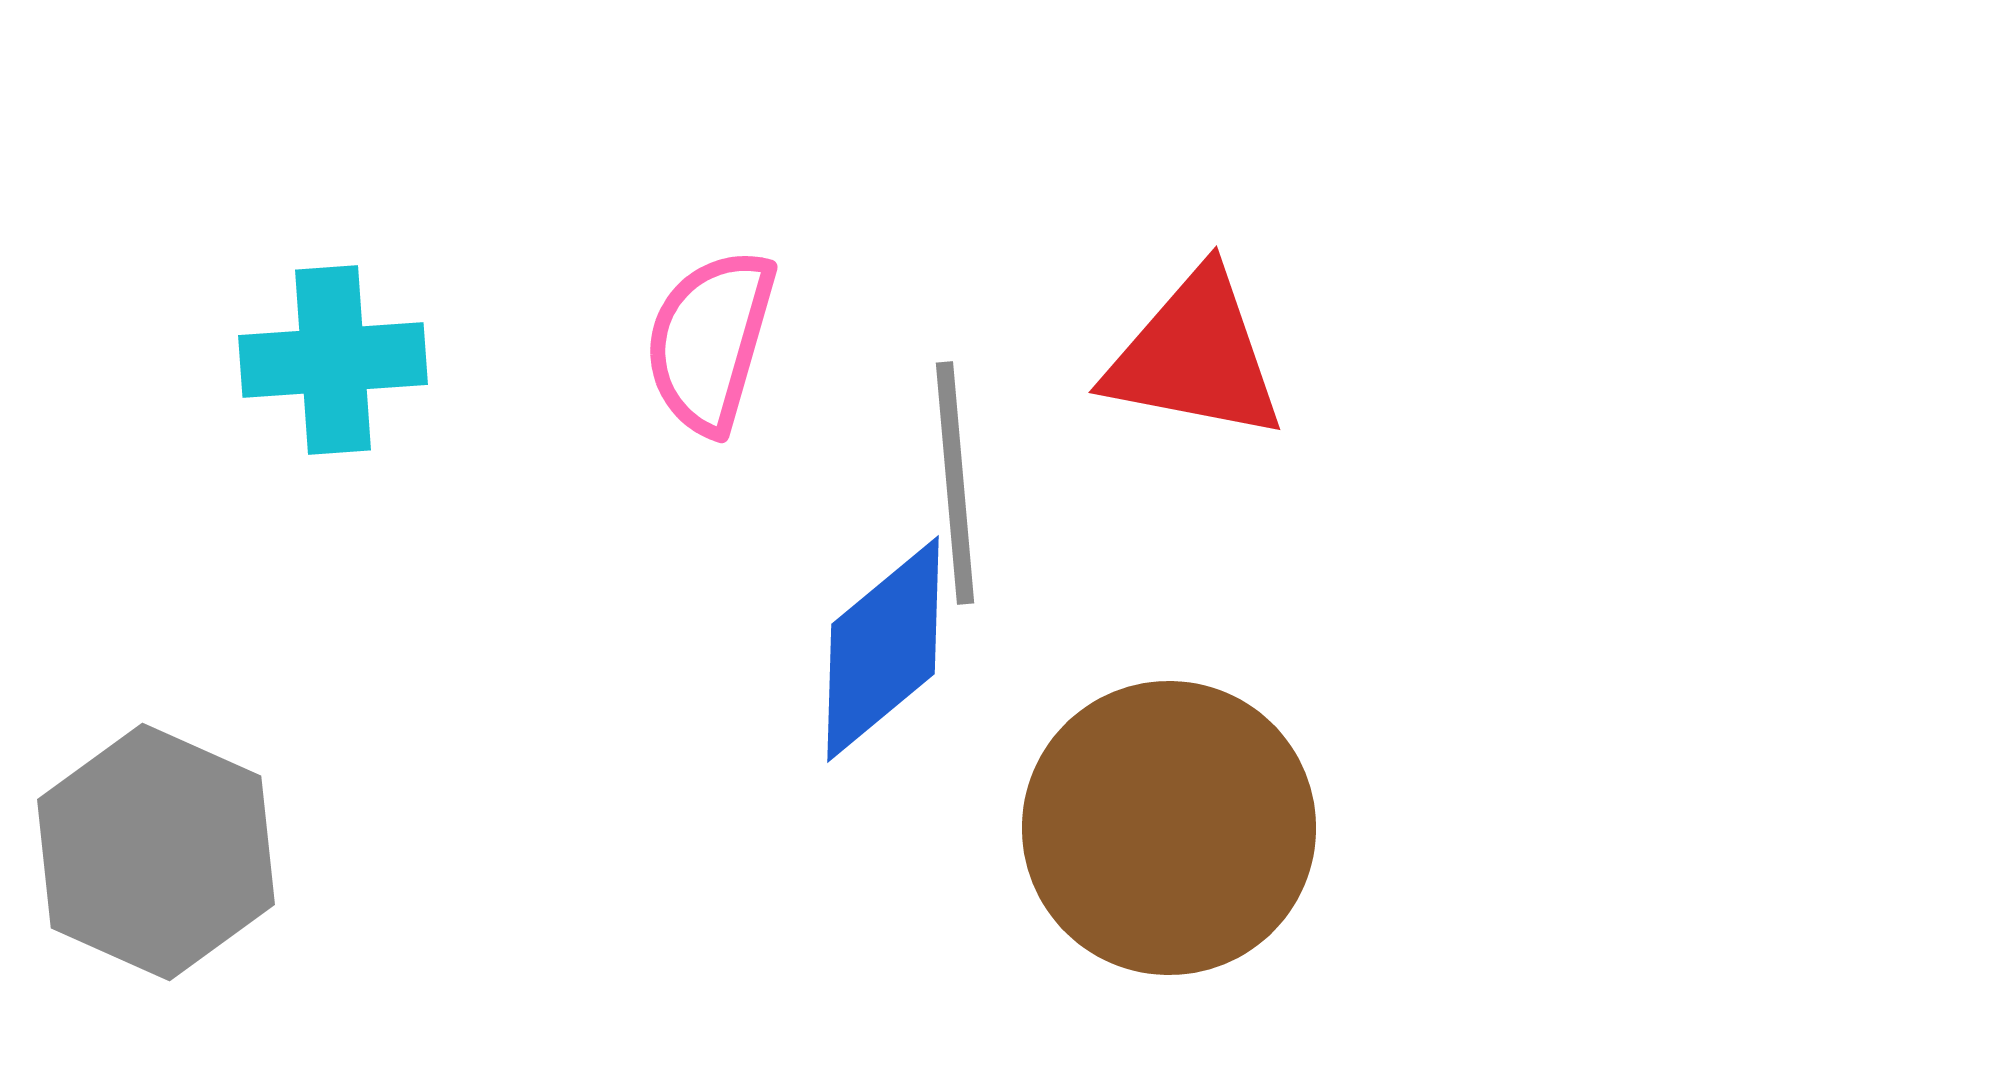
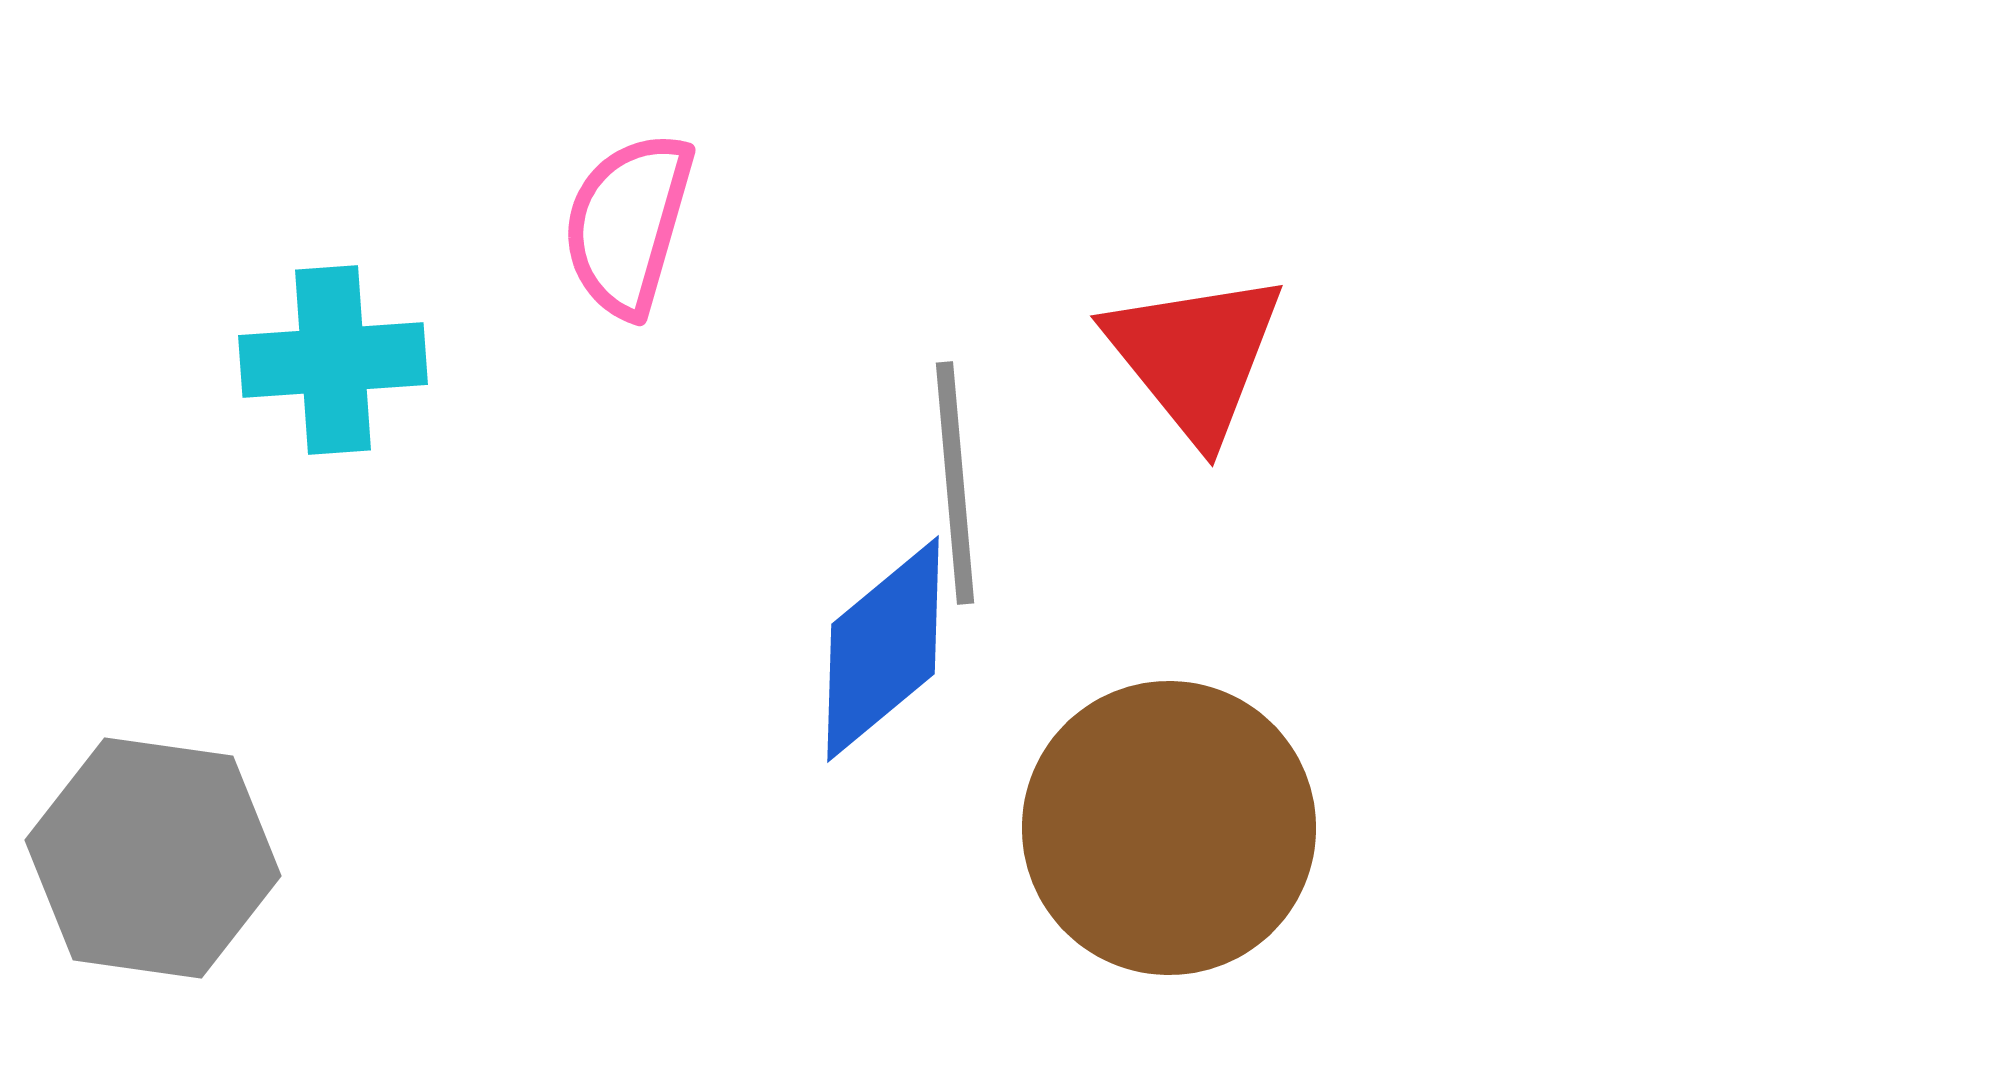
pink semicircle: moved 82 px left, 117 px up
red triangle: rotated 40 degrees clockwise
gray hexagon: moved 3 px left, 6 px down; rotated 16 degrees counterclockwise
